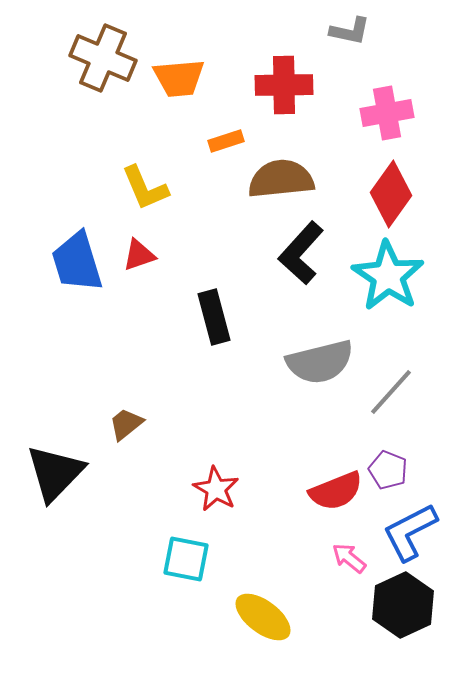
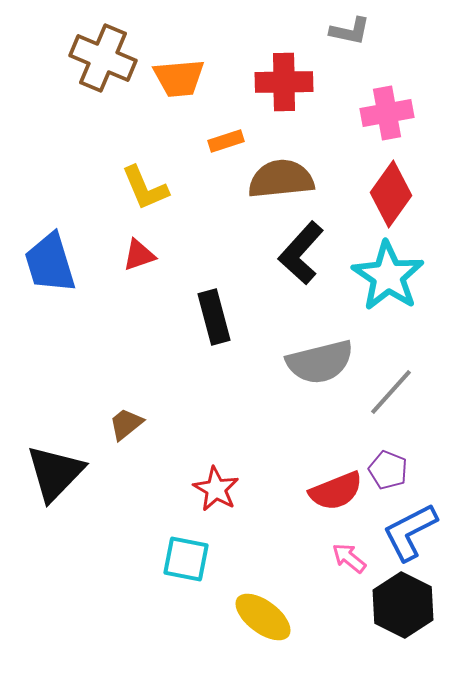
red cross: moved 3 px up
blue trapezoid: moved 27 px left, 1 px down
black hexagon: rotated 8 degrees counterclockwise
